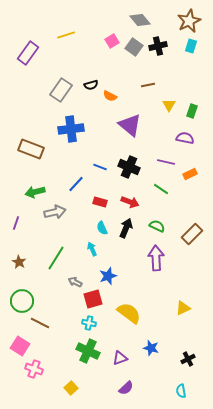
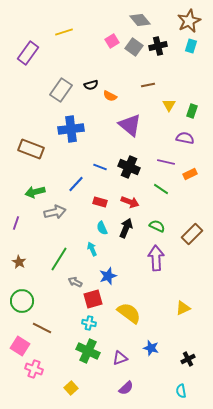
yellow line at (66, 35): moved 2 px left, 3 px up
green line at (56, 258): moved 3 px right, 1 px down
brown line at (40, 323): moved 2 px right, 5 px down
